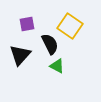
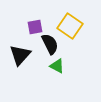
purple square: moved 8 px right, 3 px down
